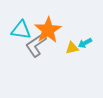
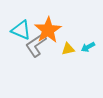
cyan triangle: rotated 15 degrees clockwise
cyan arrow: moved 3 px right, 4 px down
yellow triangle: moved 4 px left, 1 px down
